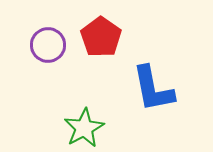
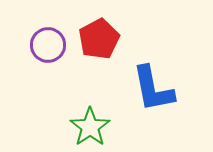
red pentagon: moved 2 px left, 2 px down; rotated 9 degrees clockwise
green star: moved 6 px right, 1 px up; rotated 6 degrees counterclockwise
